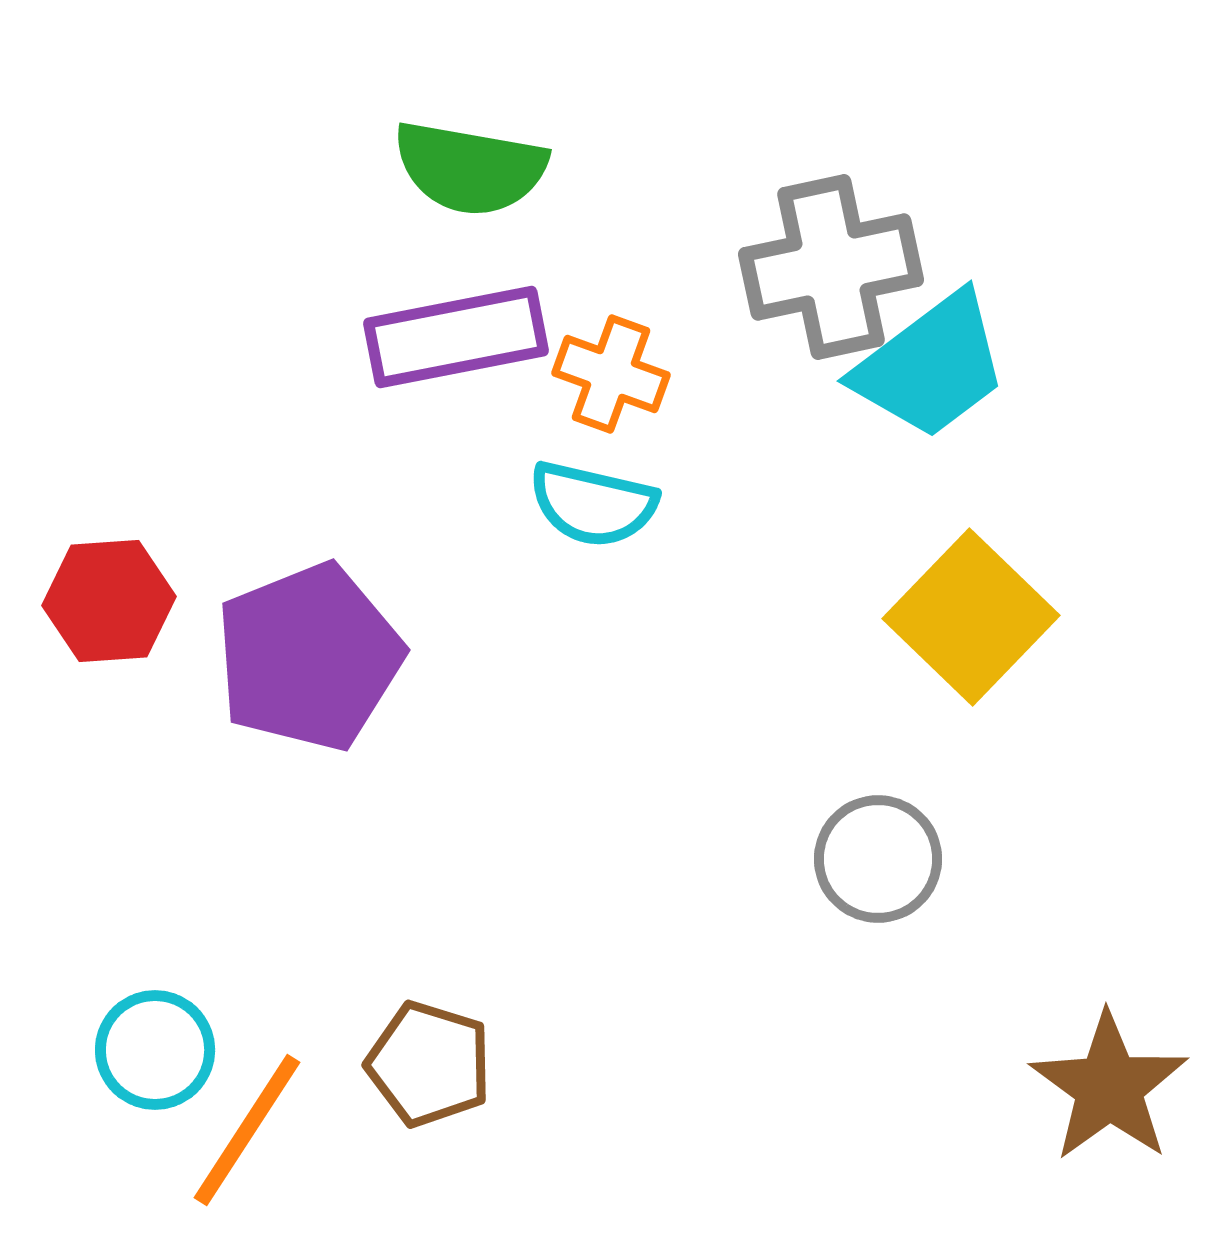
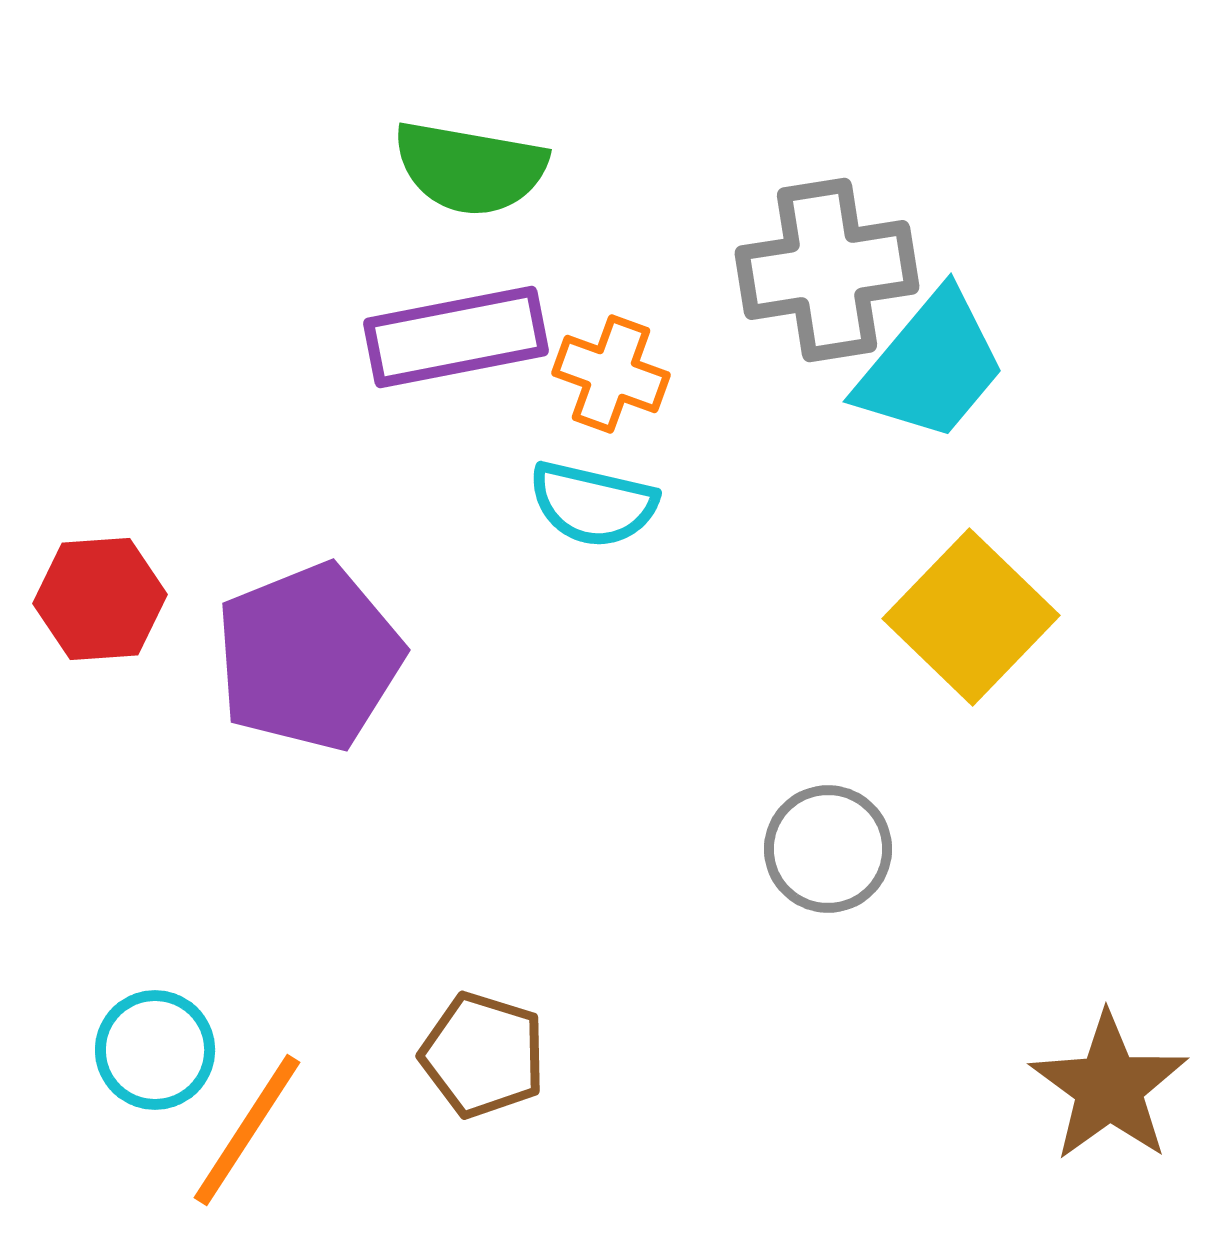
gray cross: moved 4 px left, 3 px down; rotated 3 degrees clockwise
cyan trapezoid: rotated 13 degrees counterclockwise
red hexagon: moved 9 px left, 2 px up
gray circle: moved 50 px left, 10 px up
brown pentagon: moved 54 px right, 9 px up
